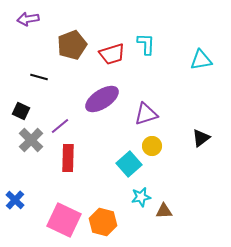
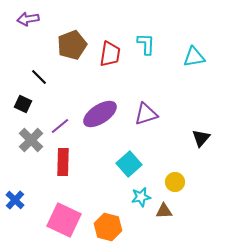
red trapezoid: moved 2 px left; rotated 64 degrees counterclockwise
cyan triangle: moved 7 px left, 3 px up
black line: rotated 30 degrees clockwise
purple ellipse: moved 2 px left, 15 px down
black square: moved 2 px right, 7 px up
black triangle: rotated 12 degrees counterclockwise
yellow circle: moved 23 px right, 36 px down
red rectangle: moved 5 px left, 4 px down
orange hexagon: moved 5 px right, 5 px down
